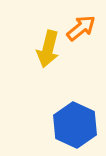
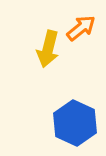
blue hexagon: moved 2 px up
